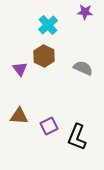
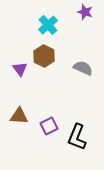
purple star: rotated 14 degrees clockwise
